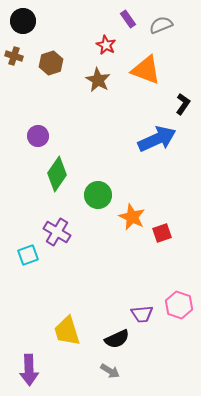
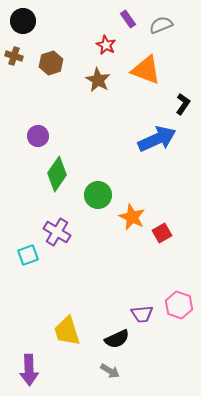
red square: rotated 12 degrees counterclockwise
